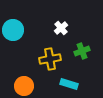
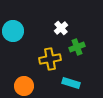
cyan circle: moved 1 px down
green cross: moved 5 px left, 4 px up
cyan rectangle: moved 2 px right, 1 px up
